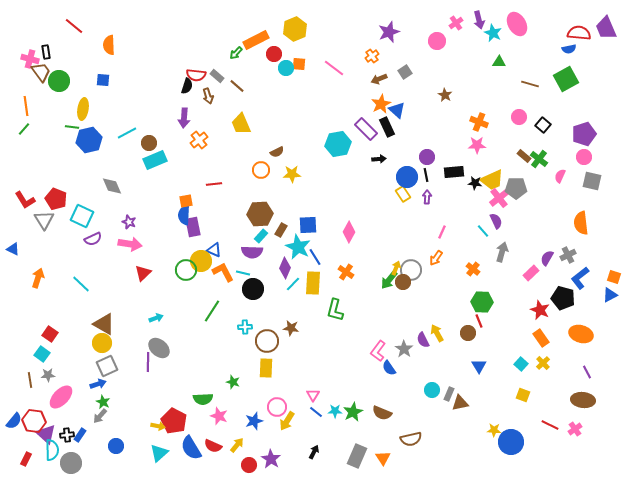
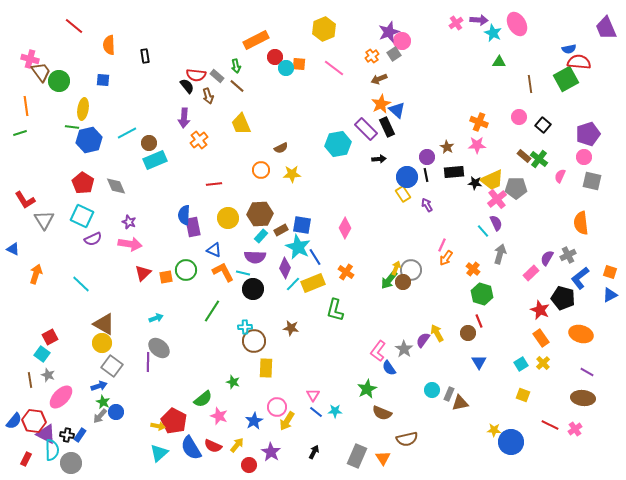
purple arrow at (479, 20): rotated 72 degrees counterclockwise
yellow hexagon at (295, 29): moved 29 px right
red semicircle at (579, 33): moved 29 px down
pink circle at (437, 41): moved 35 px left
black rectangle at (46, 52): moved 99 px right, 4 px down
green arrow at (236, 53): moved 13 px down; rotated 56 degrees counterclockwise
red circle at (274, 54): moved 1 px right, 3 px down
gray square at (405, 72): moved 11 px left, 18 px up
brown line at (530, 84): rotated 66 degrees clockwise
black semicircle at (187, 86): rotated 56 degrees counterclockwise
brown star at (445, 95): moved 2 px right, 52 px down
green line at (24, 129): moved 4 px left, 4 px down; rotated 32 degrees clockwise
purple pentagon at (584, 134): moved 4 px right
brown semicircle at (277, 152): moved 4 px right, 4 px up
gray diamond at (112, 186): moved 4 px right
purple arrow at (427, 197): moved 8 px down; rotated 32 degrees counterclockwise
pink cross at (499, 198): moved 2 px left, 1 px down
red pentagon at (56, 199): moved 27 px right, 16 px up; rotated 10 degrees clockwise
orange square at (186, 201): moved 20 px left, 76 px down
purple semicircle at (496, 221): moved 2 px down
blue square at (308, 225): moved 6 px left; rotated 12 degrees clockwise
brown rectangle at (281, 230): rotated 32 degrees clockwise
pink diamond at (349, 232): moved 4 px left, 4 px up
pink line at (442, 232): moved 13 px down
purple semicircle at (252, 252): moved 3 px right, 5 px down
gray arrow at (502, 252): moved 2 px left, 2 px down
orange arrow at (436, 258): moved 10 px right
yellow circle at (201, 261): moved 27 px right, 43 px up
orange square at (614, 277): moved 4 px left, 5 px up
orange arrow at (38, 278): moved 2 px left, 4 px up
yellow rectangle at (313, 283): rotated 65 degrees clockwise
green hexagon at (482, 302): moved 8 px up; rotated 15 degrees clockwise
red square at (50, 334): moved 3 px down; rotated 28 degrees clockwise
purple semicircle at (423, 340): rotated 63 degrees clockwise
brown circle at (267, 341): moved 13 px left
cyan square at (521, 364): rotated 16 degrees clockwise
gray square at (107, 366): moved 5 px right; rotated 30 degrees counterclockwise
blue triangle at (479, 366): moved 4 px up
purple line at (587, 372): rotated 32 degrees counterclockwise
gray star at (48, 375): rotated 24 degrees clockwise
blue arrow at (98, 384): moved 1 px right, 2 px down
green semicircle at (203, 399): rotated 36 degrees counterclockwise
brown ellipse at (583, 400): moved 2 px up
green star at (353, 412): moved 14 px right, 23 px up
blue star at (254, 421): rotated 12 degrees counterclockwise
purple triangle at (46, 434): rotated 15 degrees counterclockwise
black cross at (67, 435): rotated 16 degrees clockwise
brown semicircle at (411, 439): moved 4 px left
blue circle at (116, 446): moved 34 px up
purple star at (271, 459): moved 7 px up
